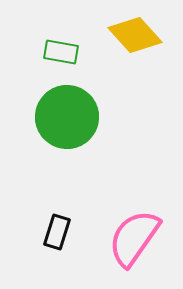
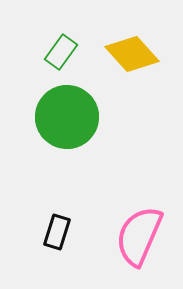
yellow diamond: moved 3 px left, 19 px down
green rectangle: rotated 64 degrees counterclockwise
pink semicircle: moved 5 px right, 2 px up; rotated 12 degrees counterclockwise
